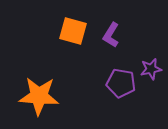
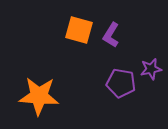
orange square: moved 6 px right, 1 px up
